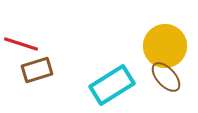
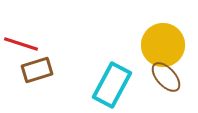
yellow circle: moved 2 px left, 1 px up
cyan rectangle: rotated 30 degrees counterclockwise
